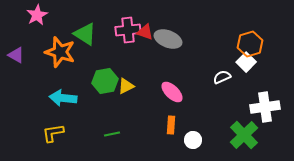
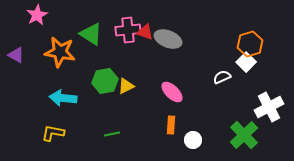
green triangle: moved 6 px right
orange star: rotated 8 degrees counterclockwise
white cross: moved 4 px right; rotated 20 degrees counterclockwise
yellow L-shape: rotated 20 degrees clockwise
